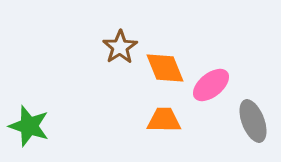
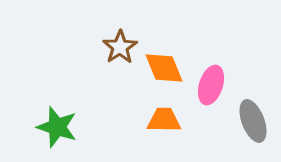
orange diamond: moved 1 px left
pink ellipse: rotated 33 degrees counterclockwise
green star: moved 28 px right, 1 px down
